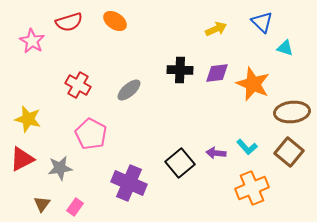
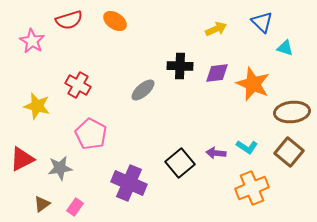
red semicircle: moved 2 px up
black cross: moved 4 px up
gray ellipse: moved 14 px right
yellow star: moved 9 px right, 13 px up
cyan L-shape: rotated 15 degrees counterclockwise
brown triangle: rotated 18 degrees clockwise
